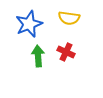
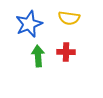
red cross: rotated 24 degrees counterclockwise
